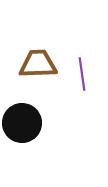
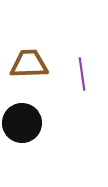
brown trapezoid: moved 9 px left
